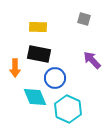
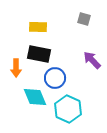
orange arrow: moved 1 px right
